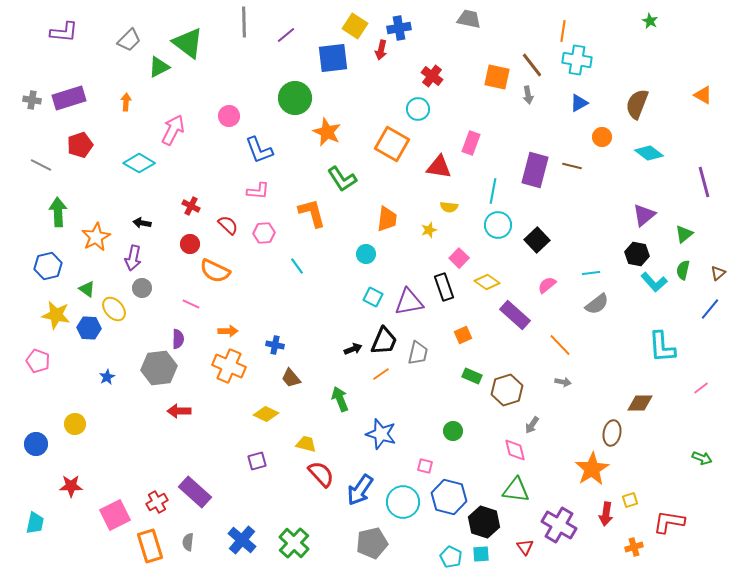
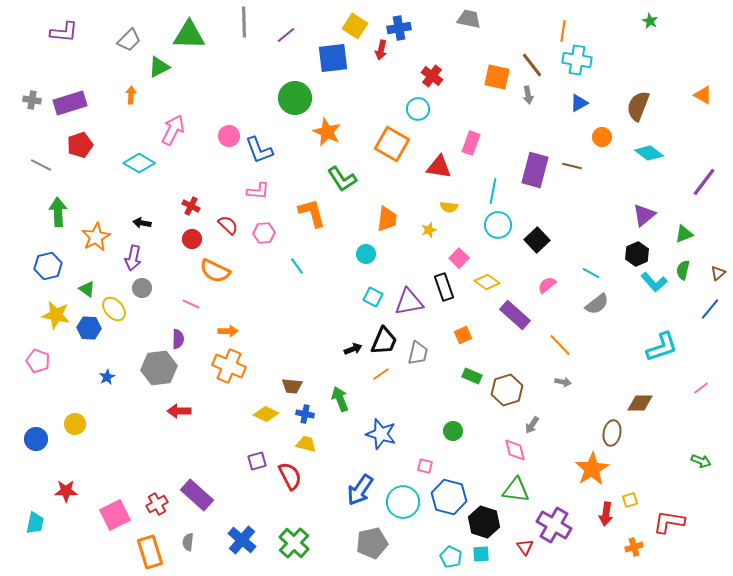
green triangle at (188, 43): moved 1 px right, 8 px up; rotated 36 degrees counterclockwise
purple rectangle at (69, 98): moved 1 px right, 5 px down
orange arrow at (126, 102): moved 5 px right, 7 px up
brown semicircle at (637, 104): moved 1 px right, 2 px down
pink circle at (229, 116): moved 20 px down
purple line at (704, 182): rotated 52 degrees clockwise
green triangle at (684, 234): rotated 18 degrees clockwise
red circle at (190, 244): moved 2 px right, 5 px up
black hexagon at (637, 254): rotated 25 degrees clockwise
cyan line at (591, 273): rotated 36 degrees clockwise
blue cross at (275, 345): moved 30 px right, 69 px down
cyan L-shape at (662, 347): rotated 104 degrees counterclockwise
brown trapezoid at (291, 378): moved 1 px right, 8 px down; rotated 45 degrees counterclockwise
blue circle at (36, 444): moved 5 px up
green arrow at (702, 458): moved 1 px left, 3 px down
red semicircle at (321, 474): moved 31 px left, 2 px down; rotated 16 degrees clockwise
red star at (71, 486): moved 5 px left, 5 px down
purple rectangle at (195, 492): moved 2 px right, 3 px down
red cross at (157, 502): moved 2 px down
purple cross at (559, 525): moved 5 px left
orange rectangle at (150, 546): moved 6 px down
